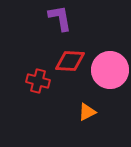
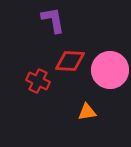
purple L-shape: moved 7 px left, 2 px down
red cross: rotated 10 degrees clockwise
orange triangle: rotated 18 degrees clockwise
